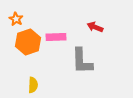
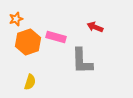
orange star: rotated 24 degrees clockwise
pink rectangle: rotated 18 degrees clockwise
yellow semicircle: moved 3 px left, 3 px up; rotated 14 degrees clockwise
